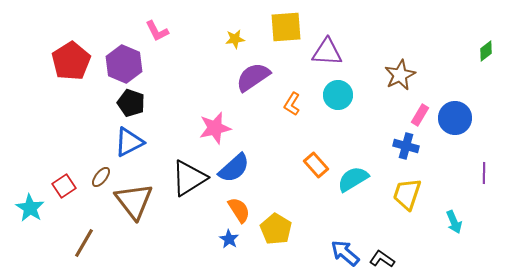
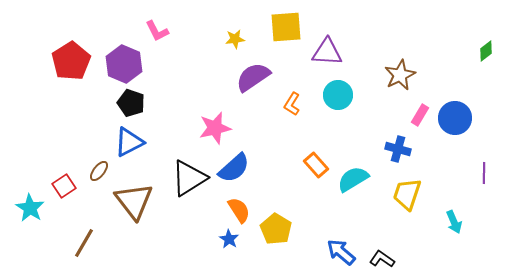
blue cross: moved 8 px left, 3 px down
brown ellipse: moved 2 px left, 6 px up
blue arrow: moved 4 px left, 1 px up
